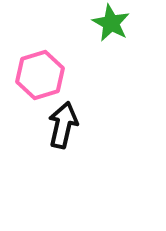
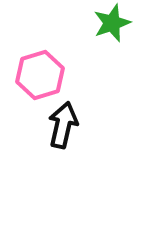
green star: moved 1 px right; rotated 24 degrees clockwise
